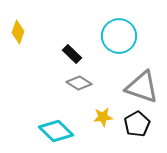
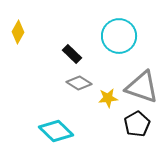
yellow diamond: rotated 10 degrees clockwise
yellow star: moved 5 px right, 19 px up
